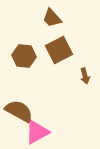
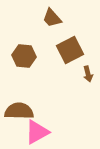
brown square: moved 11 px right
brown arrow: moved 3 px right, 2 px up
brown semicircle: rotated 28 degrees counterclockwise
